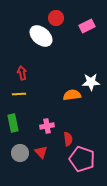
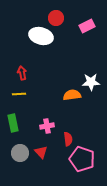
white ellipse: rotated 25 degrees counterclockwise
